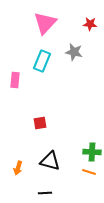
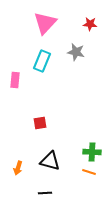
gray star: moved 2 px right
